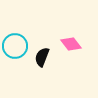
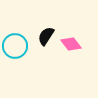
black semicircle: moved 4 px right, 21 px up; rotated 12 degrees clockwise
